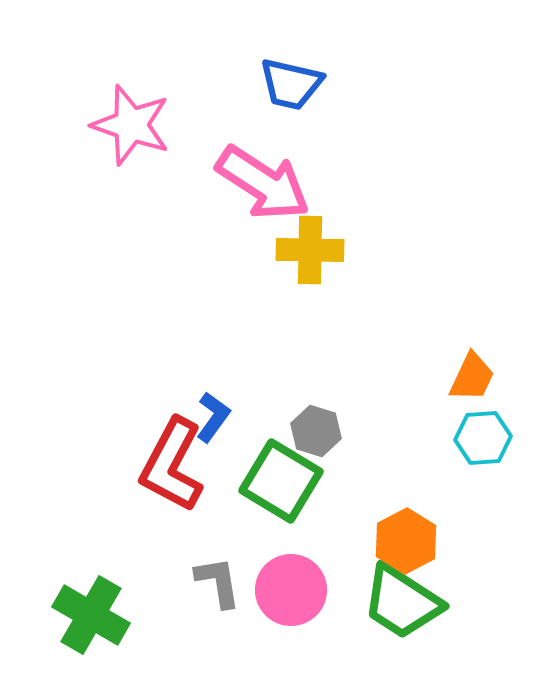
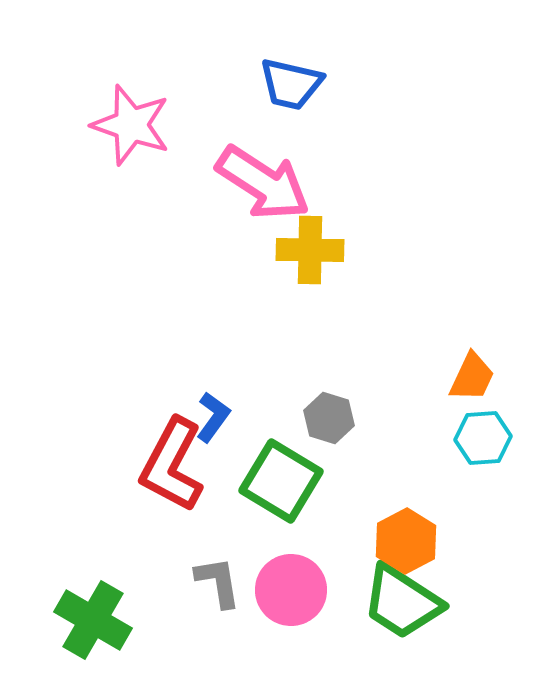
gray hexagon: moved 13 px right, 13 px up
green cross: moved 2 px right, 5 px down
